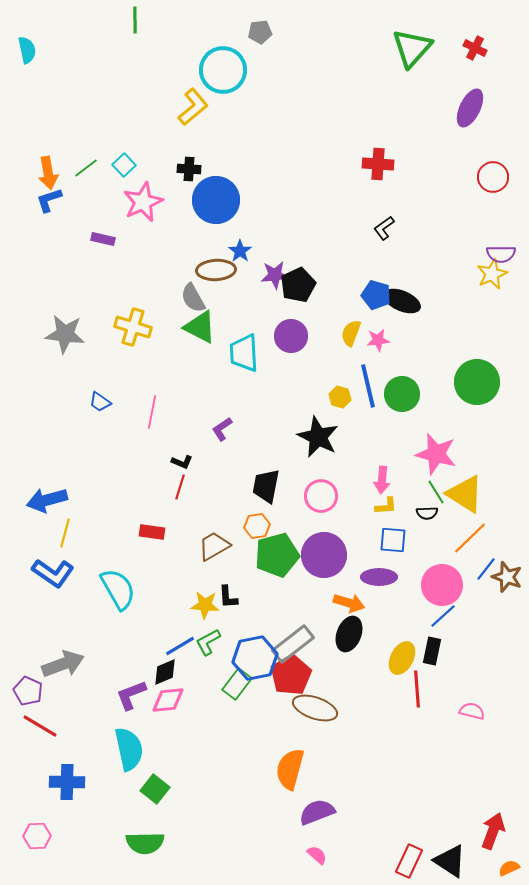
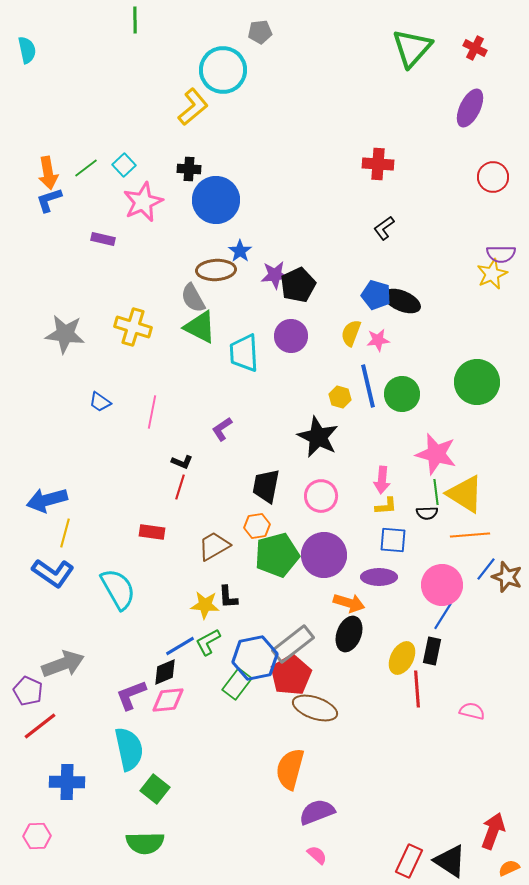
green line at (436, 492): rotated 25 degrees clockwise
orange line at (470, 538): moved 3 px up; rotated 39 degrees clockwise
blue line at (443, 616): rotated 16 degrees counterclockwise
red line at (40, 726): rotated 69 degrees counterclockwise
